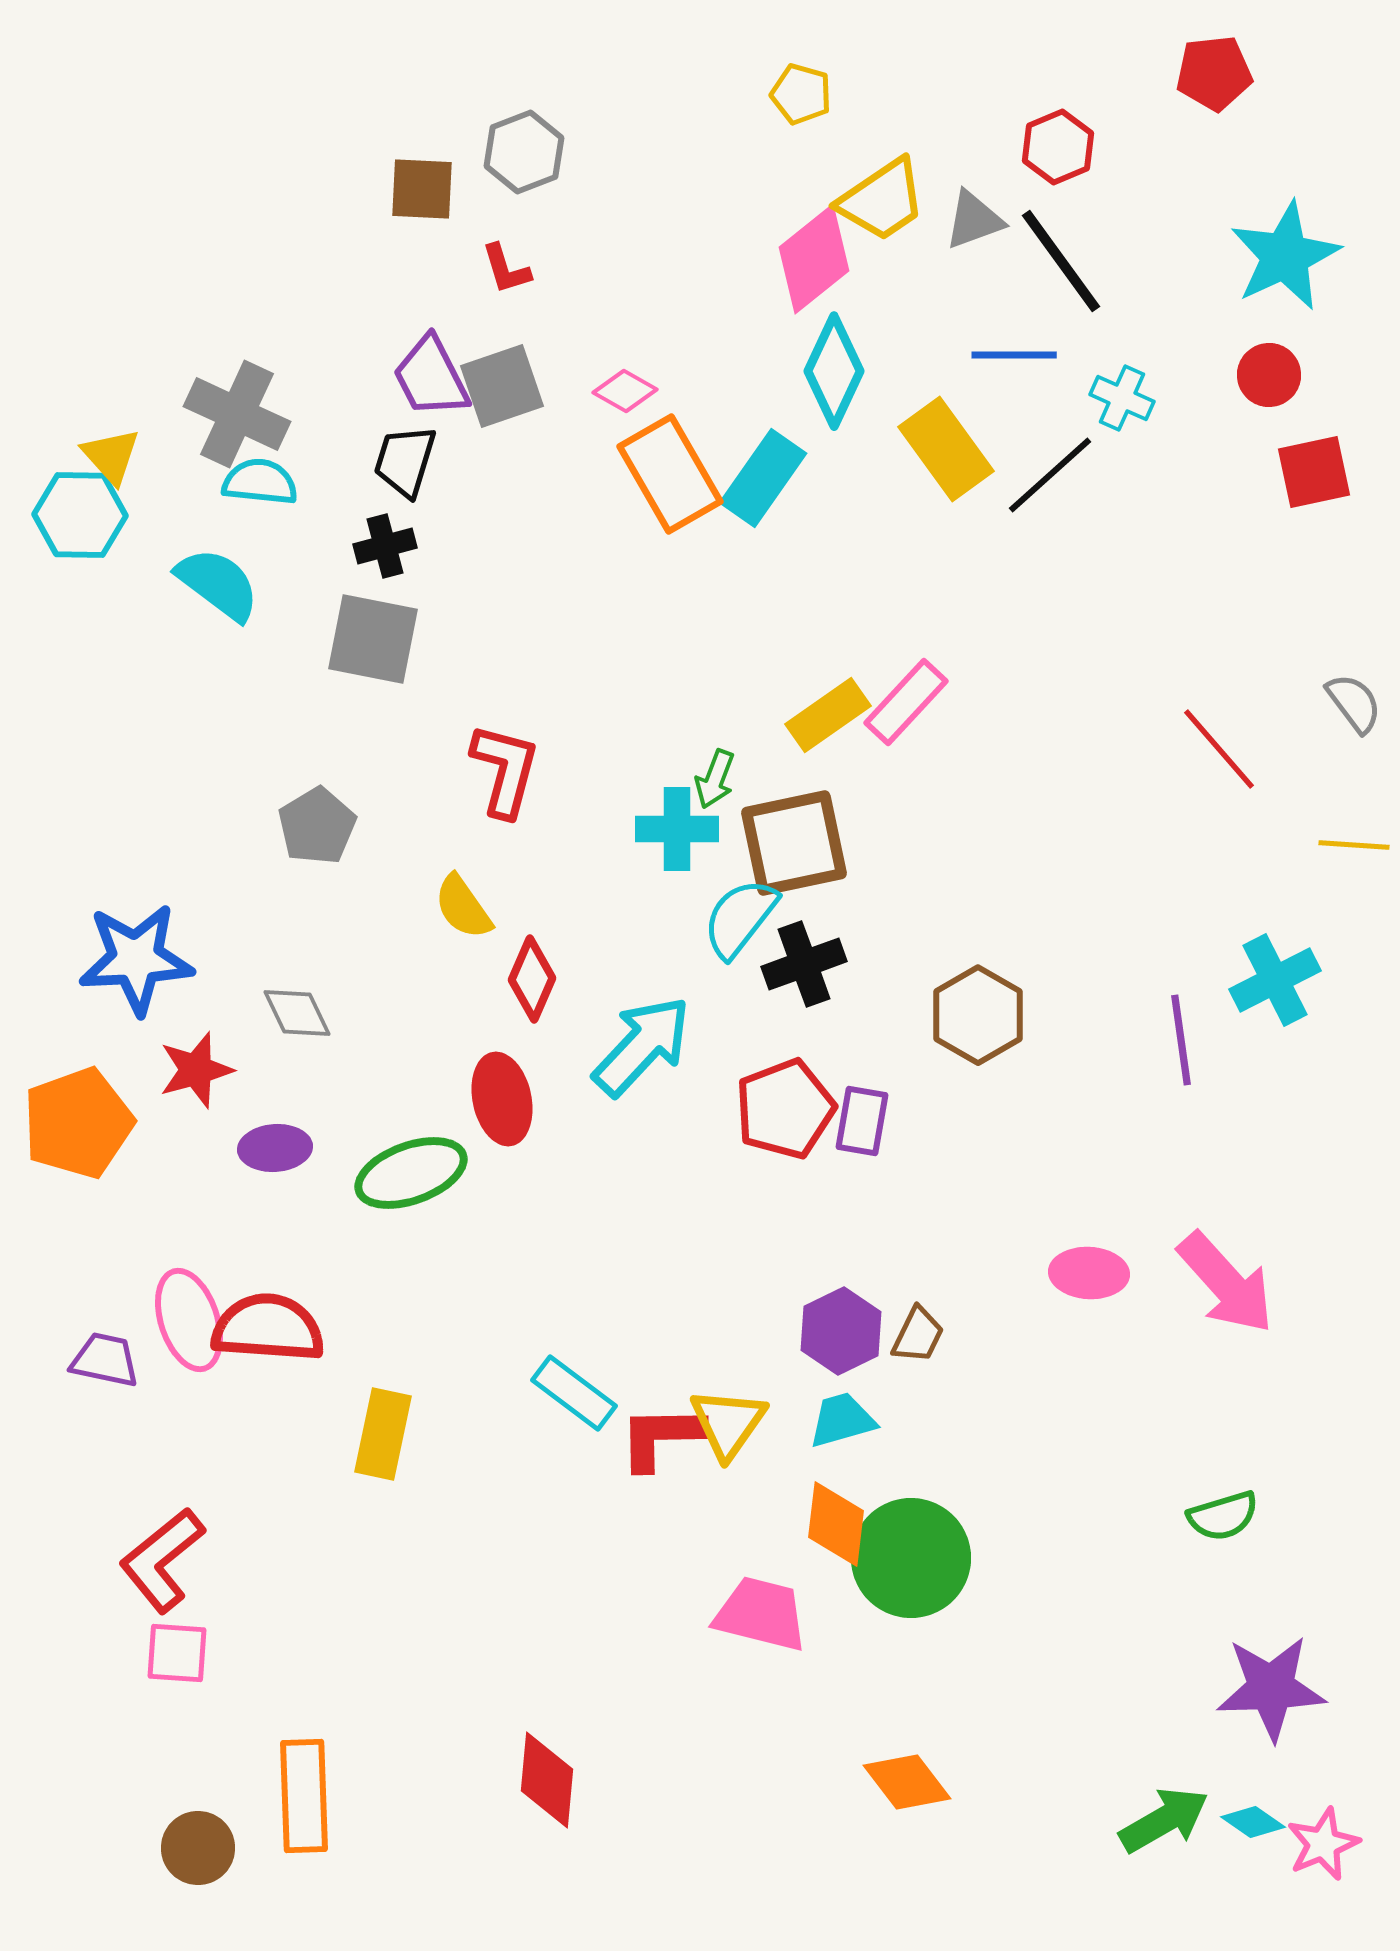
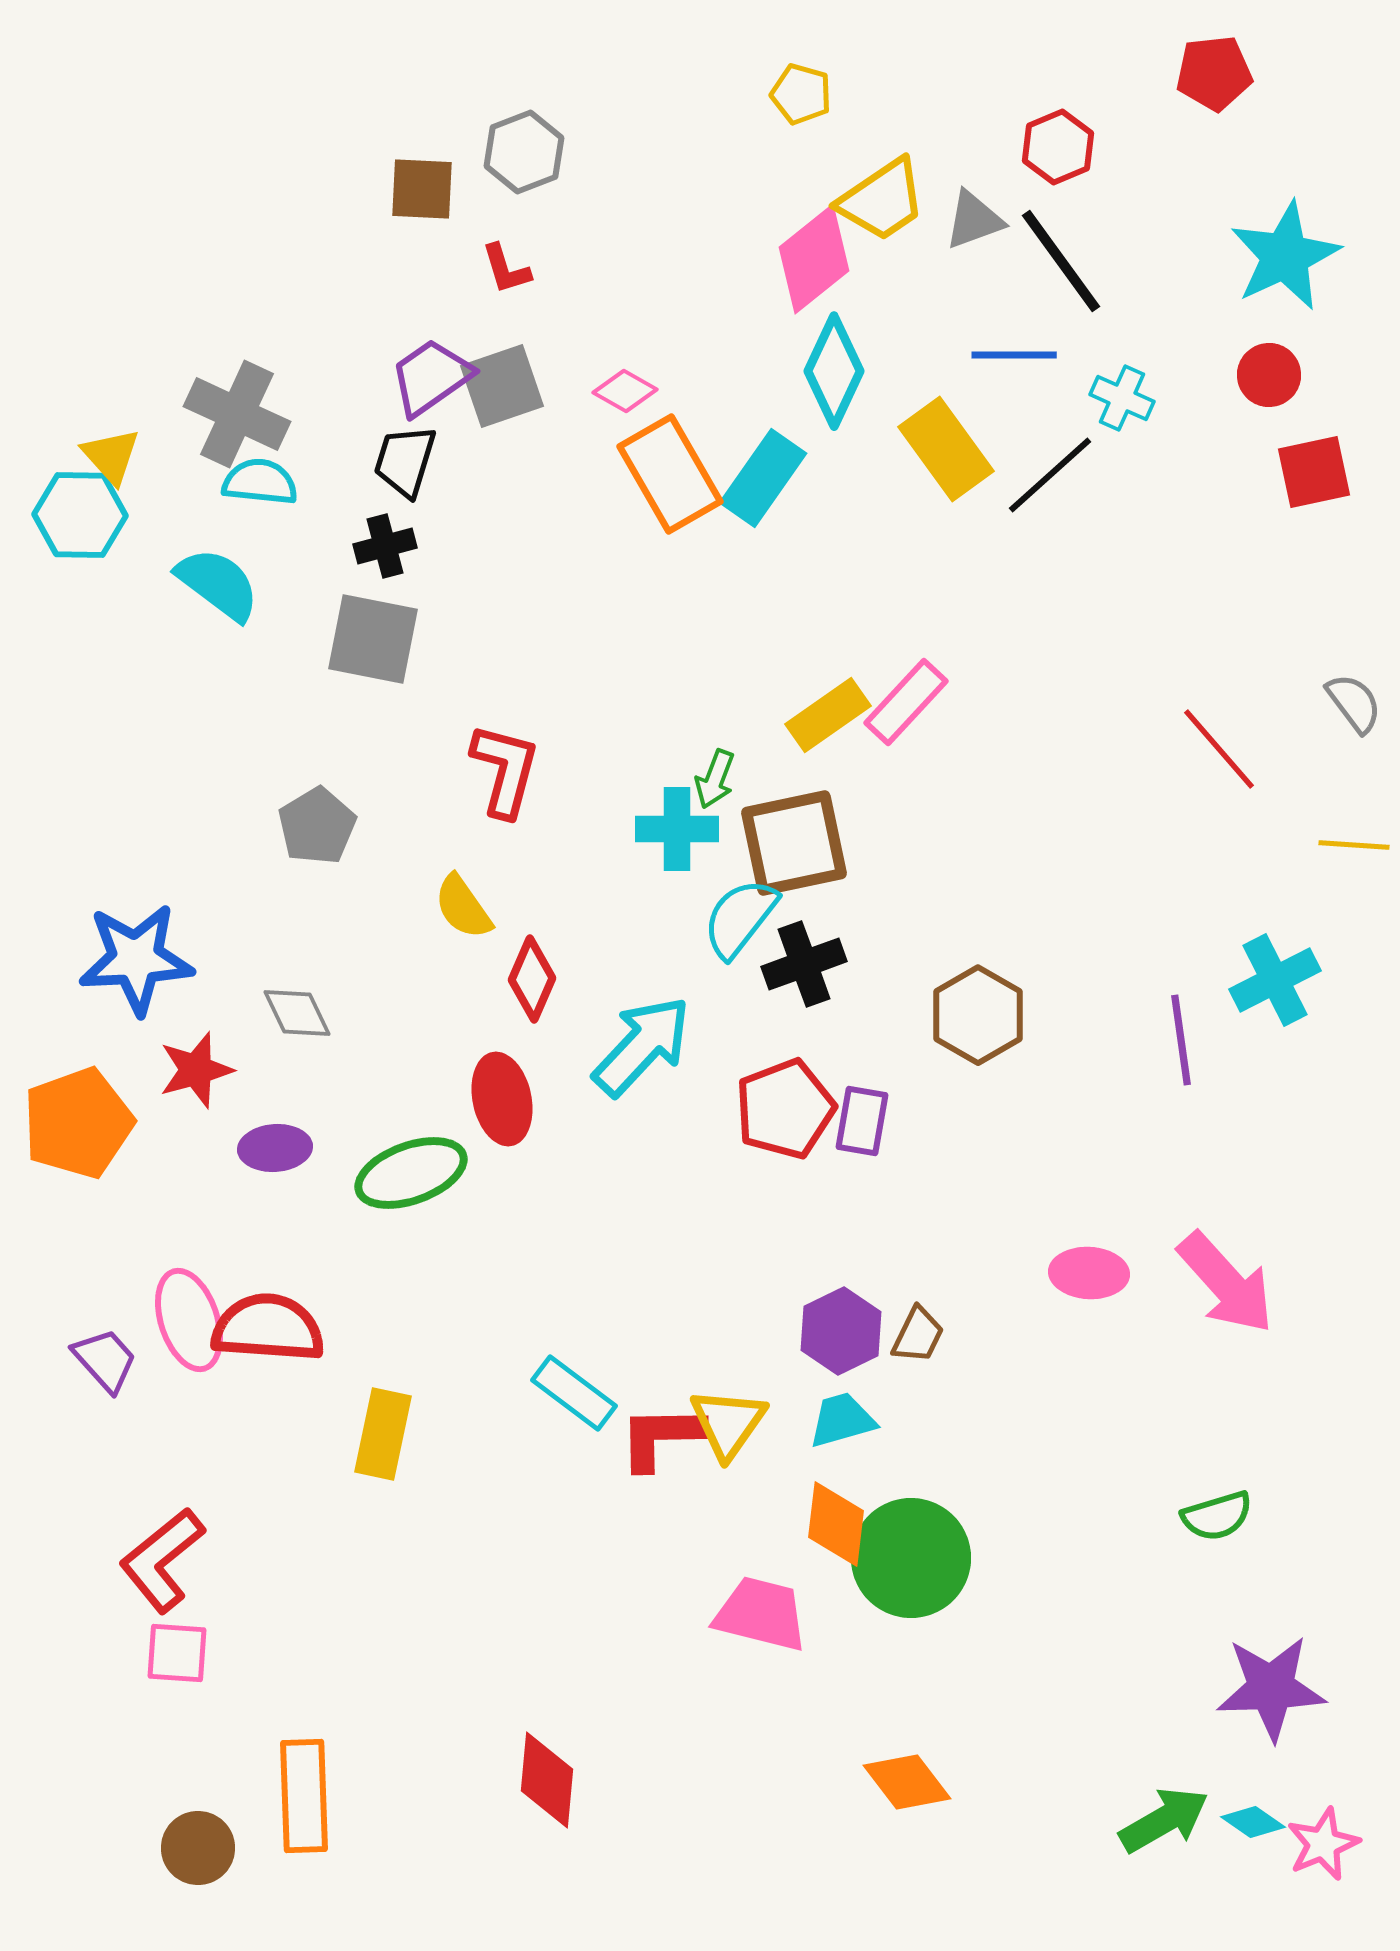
purple trapezoid at (431, 377): rotated 82 degrees clockwise
purple trapezoid at (105, 1360): rotated 36 degrees clockwise
green semicircle at (1223, 1516): moved 6 px left
